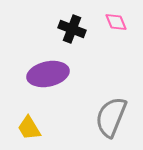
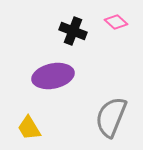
pink diamond: rotated 25 degrees counterclockwise
black cross: moved 1 px right, 2 px down
purple ellipse: moved 5 px right, 2 px down
